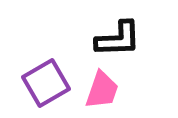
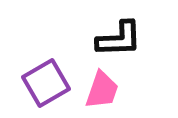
black L-shape: moved 1 px right
